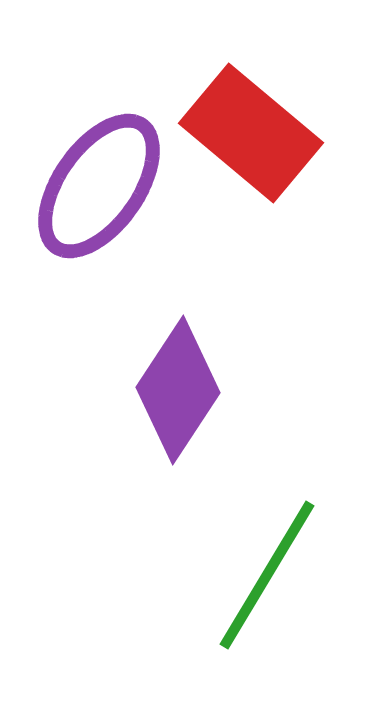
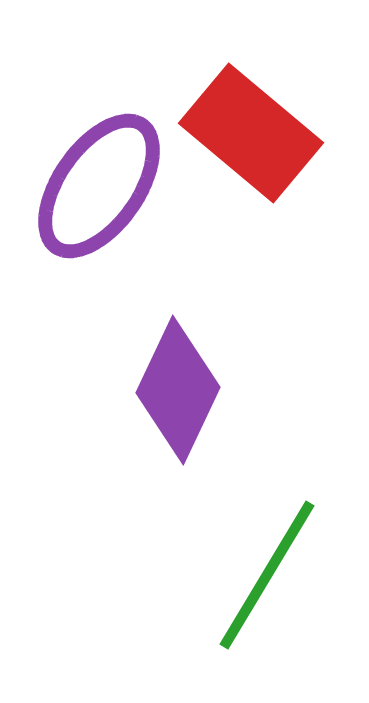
purple diamond: rotated 8 degrees counterclockwise
